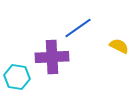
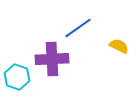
purple cross: moved 2 px down
cyan hexagon: rotated 10 degrees clockwise
